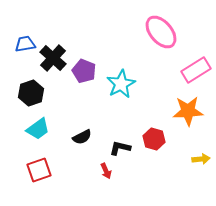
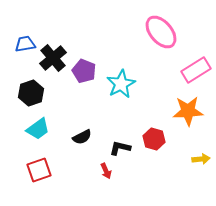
black cross: rotated 8 degrees clockwise
